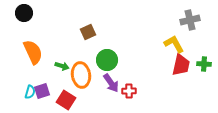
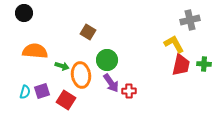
brown square: rotated 35 degrees counterclockwise
orange semicircle: moved 2 px right, 1 px up; rotated 60 degrees counterclockwise
cyan semicircle: moved 5 px left
